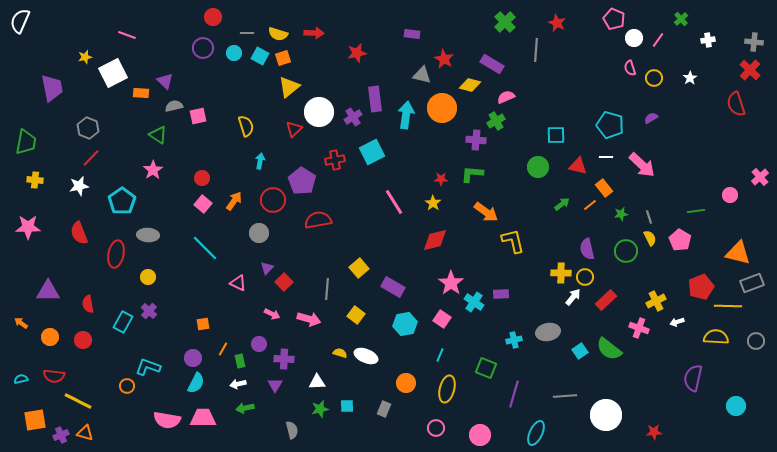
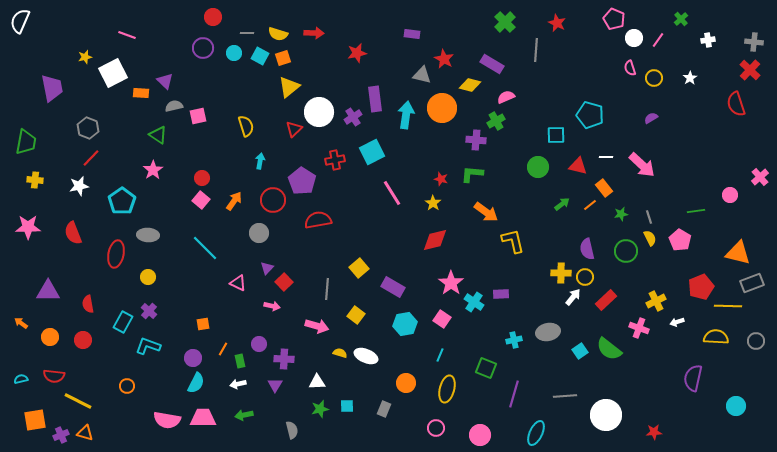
cyan pentagon at (610, 125): moved 20 px left, 10 px up
red star at (441, 179): rotated 16 degrees clockwise
pink line at (394, 202): moved 2 px left, 9 px up
pink square at (203, 204): moved 2 px left, 4 px up
red semicircle at (79, 233): moved 6 px left
pink arrow at (272, 314): moved 8 px up; rotated 14 degrees counterclockwise
pink arrow at (309, 319): moved 8 px right, 7 px down
cyan L-shape at (148, 367): moved 21 px up
green arrow at (245, 408): moved 1 px left, 7 px down
